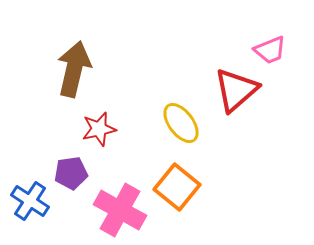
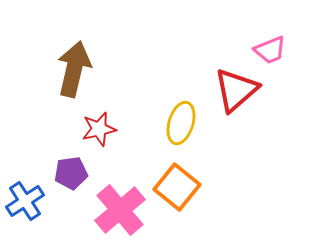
yellow ellipse: rotated 54 degrees clockwise
blue cross: moved 5 px left; rotated 24 degrees clockwise
pink cross: rotated 21 degrees clockwise
